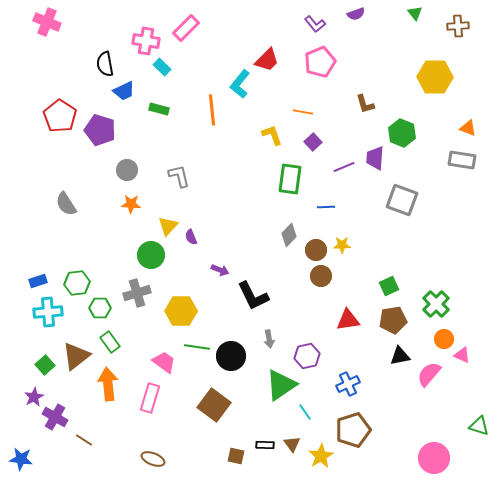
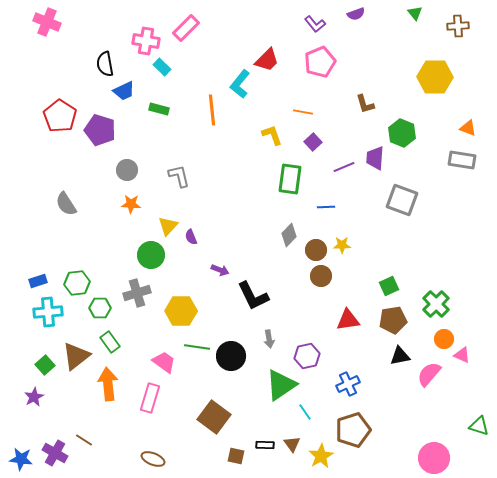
brown square at (214, 405): moved 12 px down
purple cross at (55, 417): moved 36 px down
